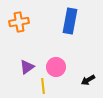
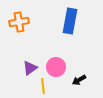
purple triangle: moved 3 px right, 1 px down
black arrow: moved 9 px left
